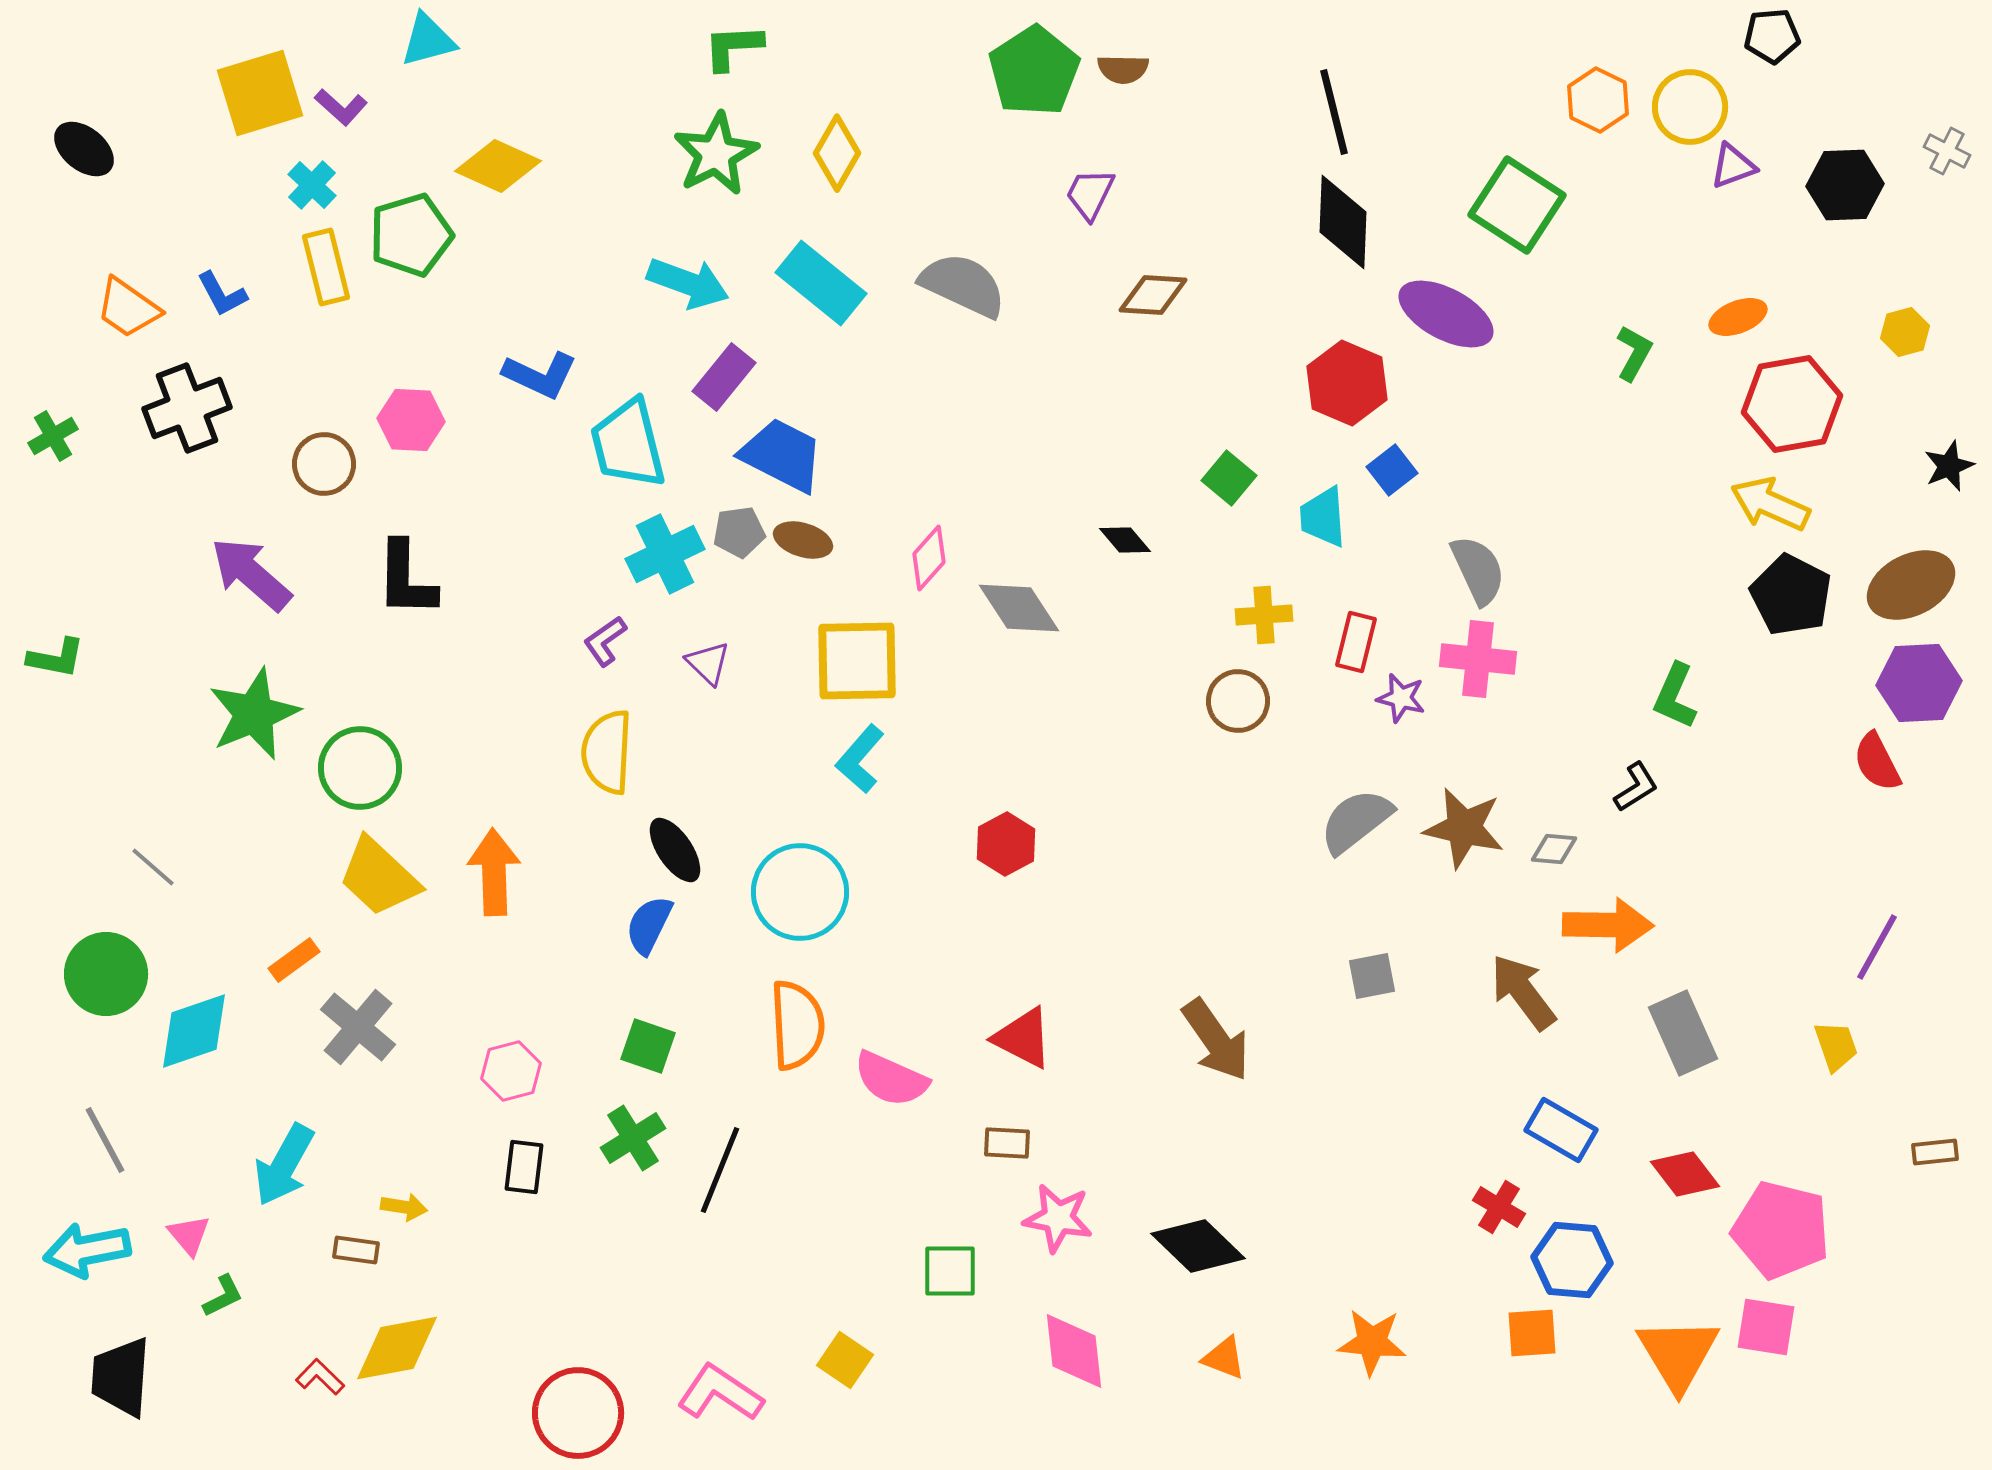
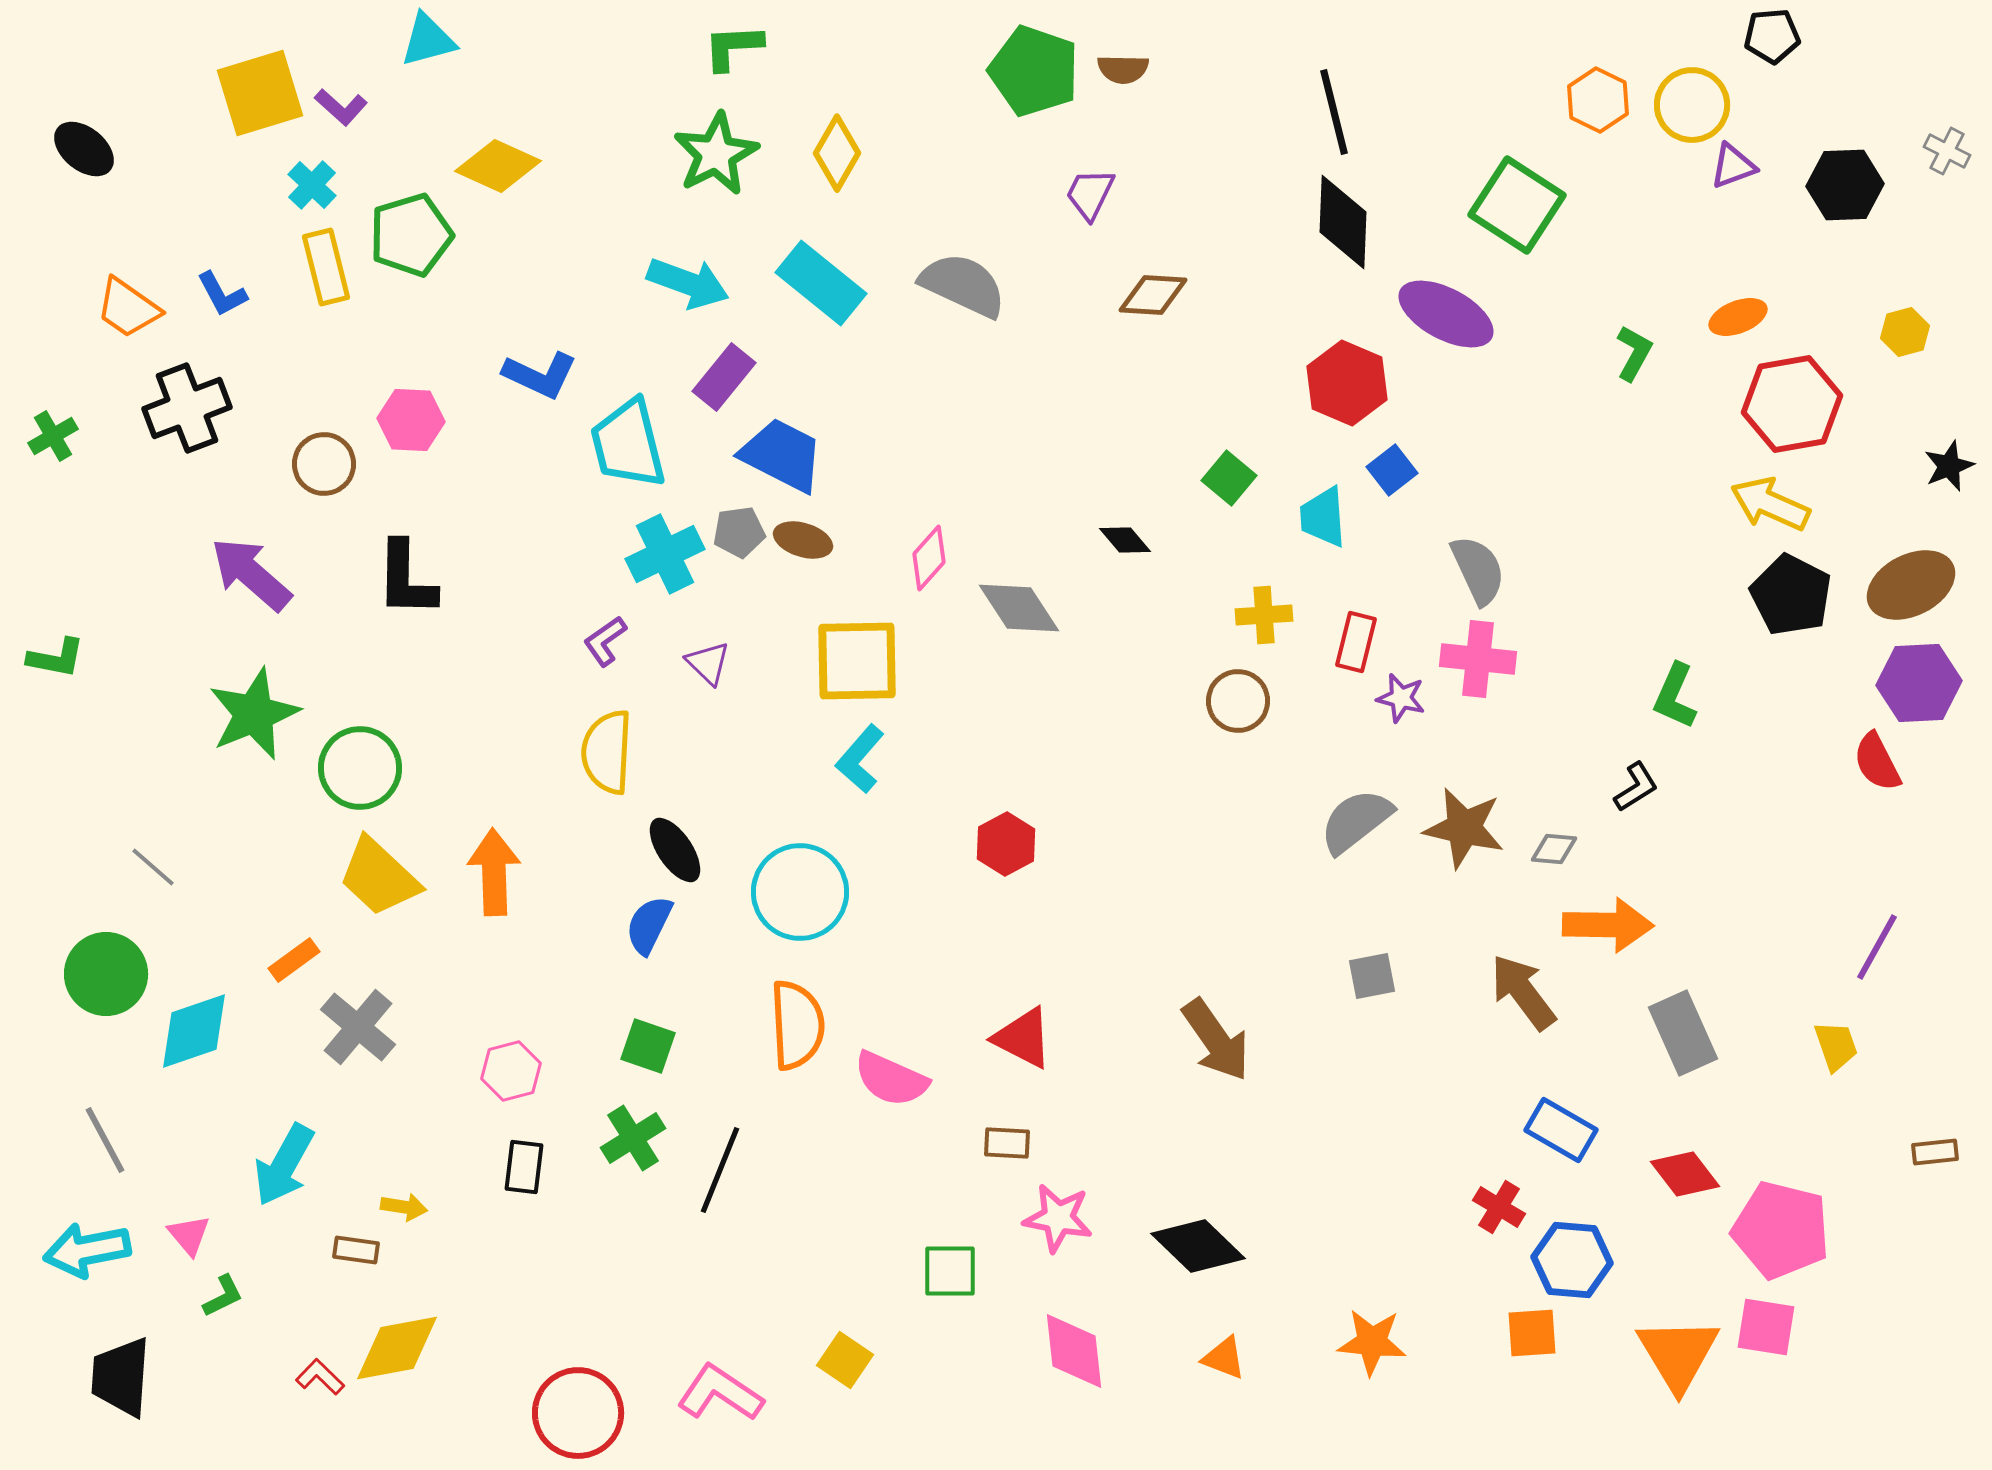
green pentagon at (1034, 71): rotated 20 degrees counterclockwise
yellow circle at (1690, 107): moved 2 px right, 2 px up
